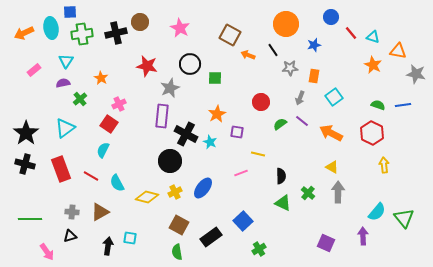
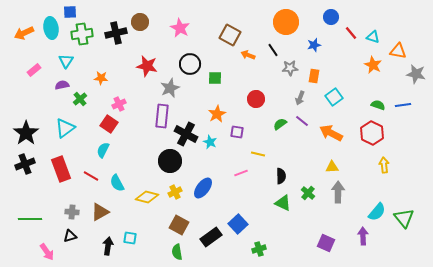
orange circle at (286, 24): moved 2 px up
orange star at (101, 78): rotated 24 degrees counterclockwise
purple semicircle at (63, 83): moved 1 px left, 2 px down
red circle at (261, 102): moved 5 px left, 3 px up
black cross at (25, 164): rotated 36 degrees counterclockwise
yellow triangle at (332, 167): rotated 32 degrees counterclockwise
blue square at (243, 221): moved 5 px left, 3 px down
green cross at (259, 249): rotated 16 degrees clockwise
